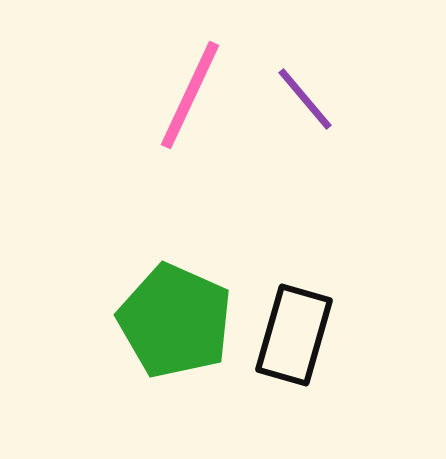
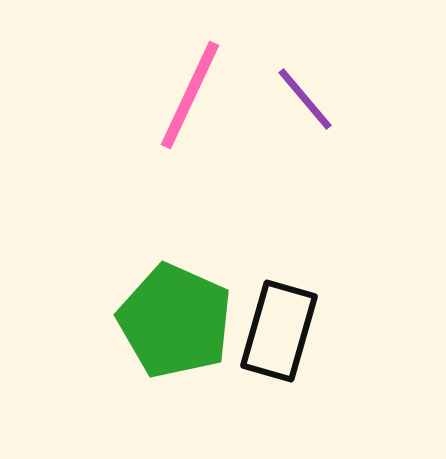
black rectangle: moved 15 px left, 4 px up
